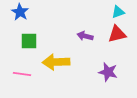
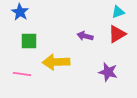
red triangle: rotated 18 degrees counterclockwise
